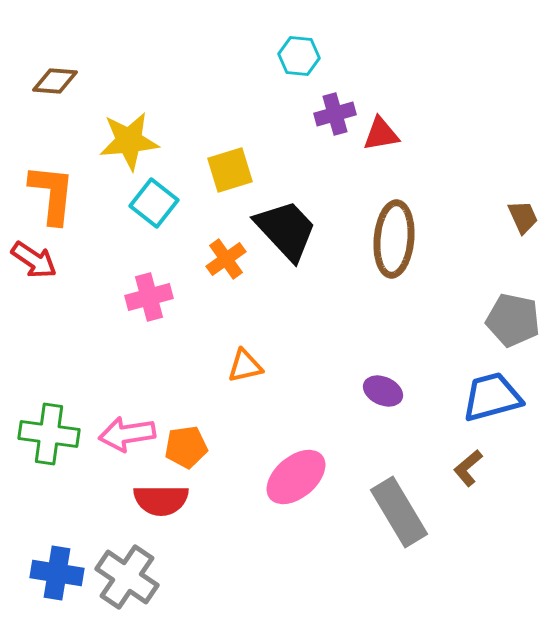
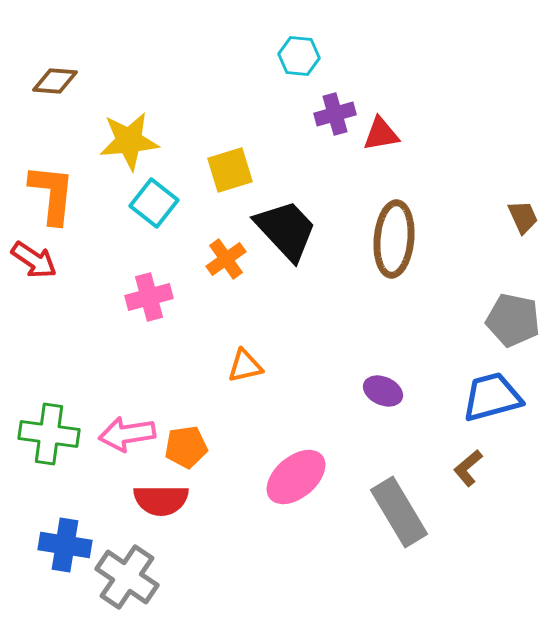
blue cross: moved 8 px right, 28 px up
